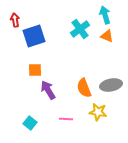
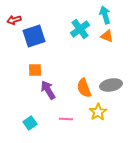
red arrow: moved 1 px left; rotated 96 degrees counterclockwise
yellow star: rotated 30 degrees clockwise
cyan square: rotated 16 degrees clockwise
